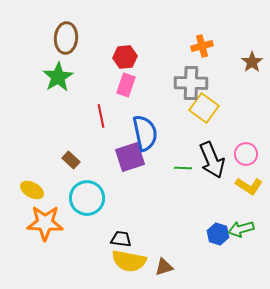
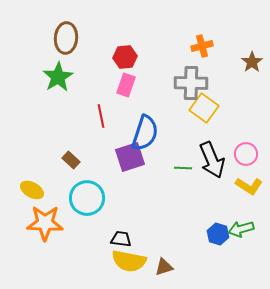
blue semicircle: rotated 30 degrees clockwise
